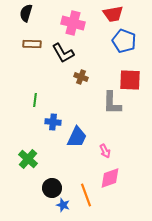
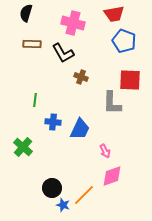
red trapezoid: moved 1 px right
blue trapezoid: moved 3 px right, 8 px up
green cross: moved 5 px left, 12 px up
pink diamond: moved 2 px right, 2 px up
orange line: moved 2 px left; rotated 65 degrees clockwise
